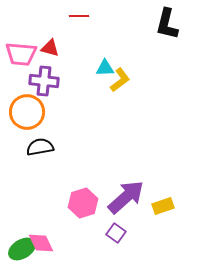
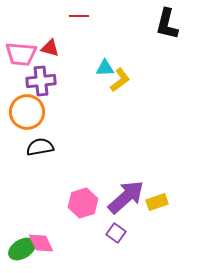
purple cross: moved 3 px left; rotated 12 degrees counterclockwise
yellow rectangle: moved 6 px left, 4 px up
